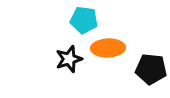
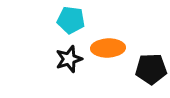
cyan pentagon: moved 13 px left
black pentagon: rotated 8 degrees counterclockwise
